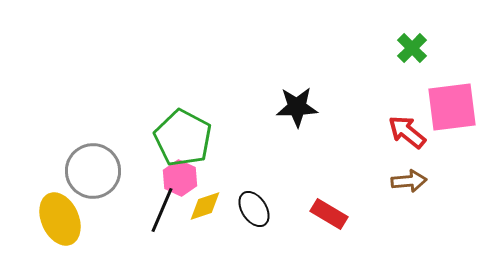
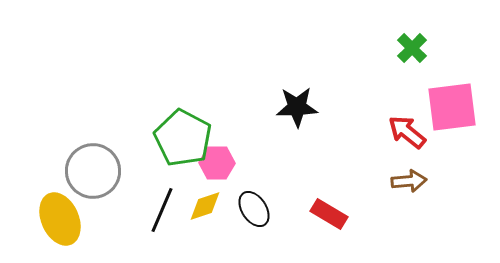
pink hexagon: moved 37 px right, 15 px up; rotated 24 degrees counterclockwise
